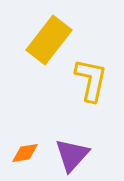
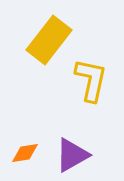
purple triangle: rotated 18 degrees clockwise
